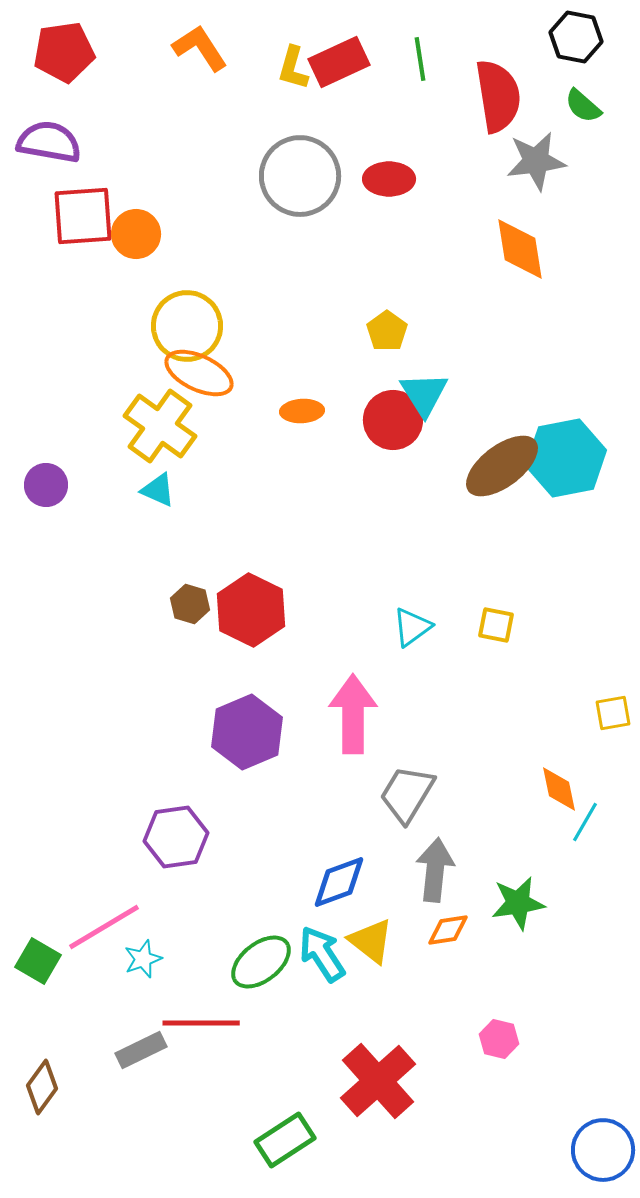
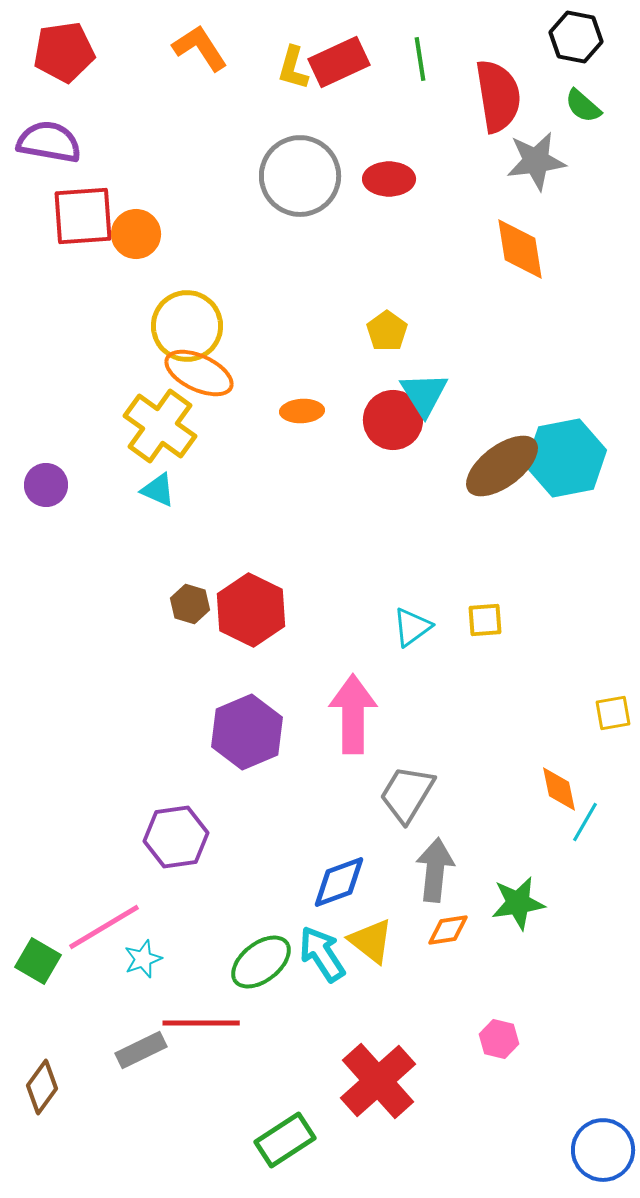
yellow square at (496, 625): moved 11 px left, 5 px up; rotated 15 degrees counterclockwise
